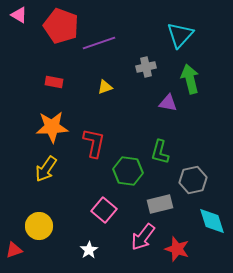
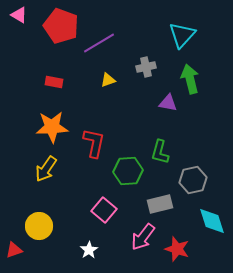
cyan triangle: moved 2 px right
purple line: rotated 12 degrees counterclockwise
yellow triangle: moved 3 px right, 7 px up
green hexagon: rotated 12 degrees counterclockwise
